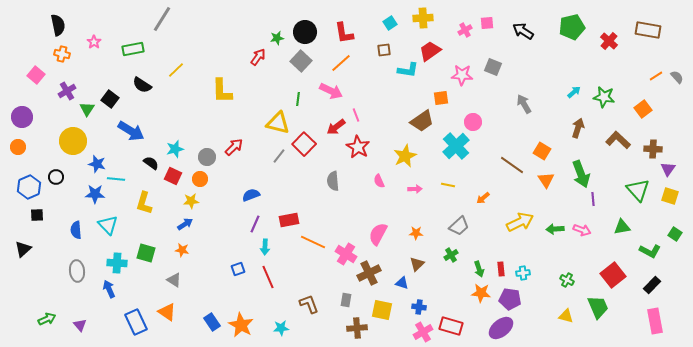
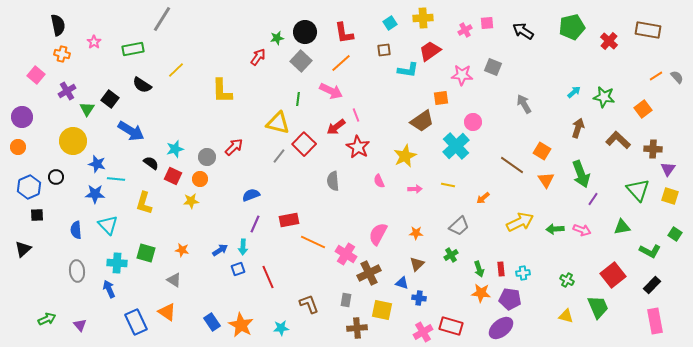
purple line at (593, 199): rotated 40 degrees clockwise
blue arrow at (185, 224): moved 35 px right, 26 px down
cyan arrow at (265, 247): moved 22 px left
blue cross at (419, 307): moved 9 px up
